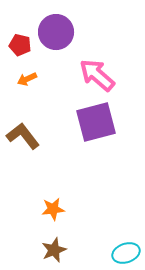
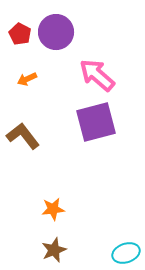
red pentagon: moved 11 px up; rotated 15 degrees clockwise
